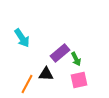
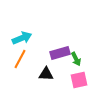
cyan arrow: rotated 78 degrees counterclockwise
purple rectangle: rotated 24 degrees clockwise
orange line: moved 7 px left, 25 px up
